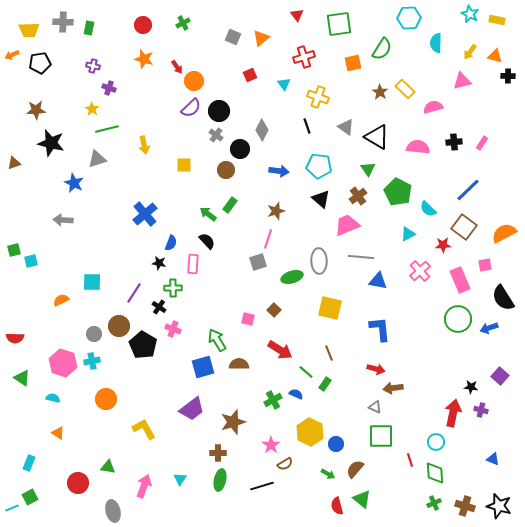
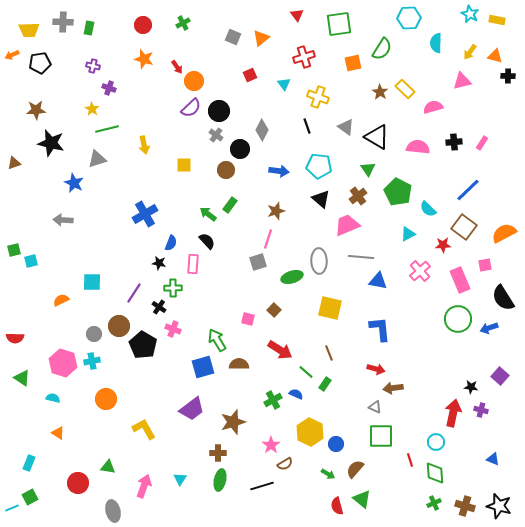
blue cross at (145, 214): rotated 10 degrees clockwise
